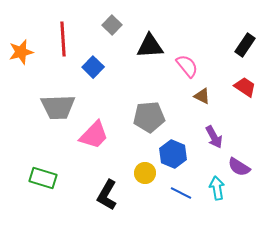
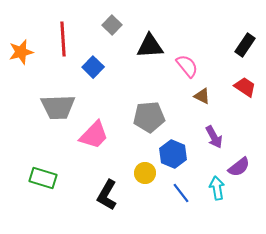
purple semicircle: rotated 70 degrees counterclockwise
blue line: rotated 25 degrees clockwise
